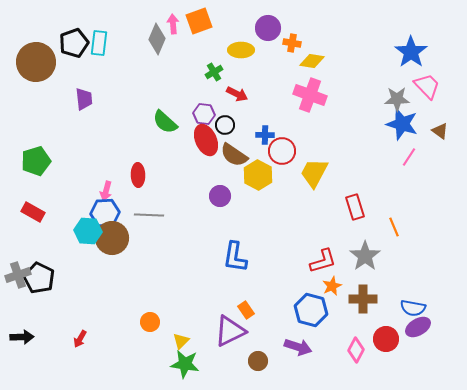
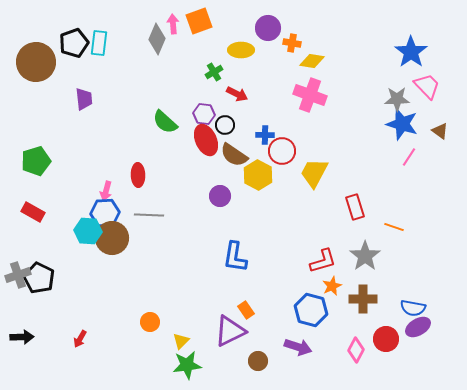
orange line at (394, 227): rotated 48 degrees counterclockwise
green star at (185, 364): moved 2 px right, 1 px down; rotated 16 degrees counterclockwise
